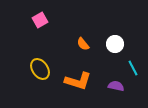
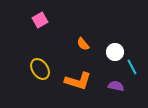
white circle: moved 8 px down
cyan line: moved 1 px left, 1 px up
